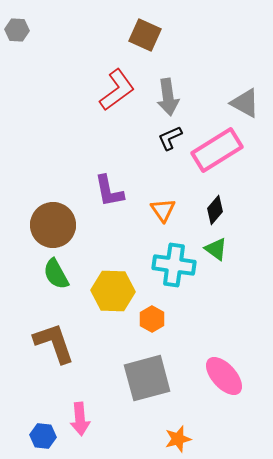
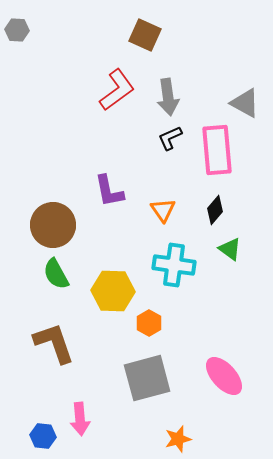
pink rectangle: rotated 63 degrees counterclockwise
green triangle: moved 14 px right
orange hexagon: moved 3 px left, 4 px down
